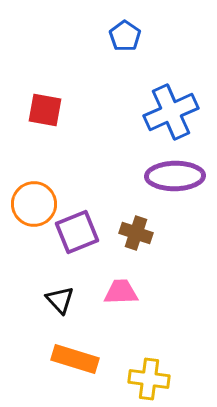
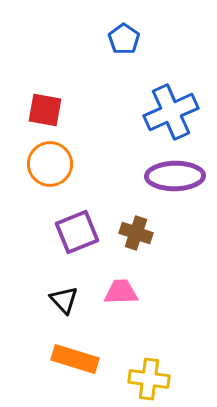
blue pentagon: moved 1 px left, 3 px down
orange circle: moved 16 px right, 40 px up
black triangle: moved 4 px right
